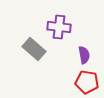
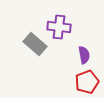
gray rectangle: moved 1 px right, 5 px up
red pentagon: rotated 30 degrees counterclockwise
